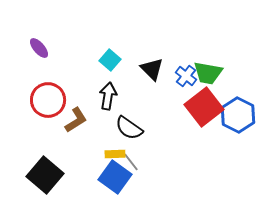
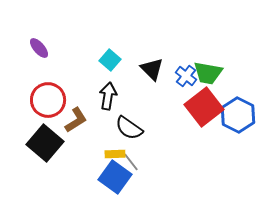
black square: moved 32 px up
